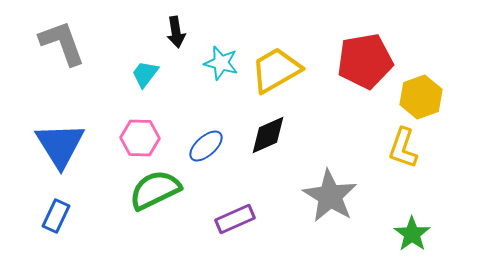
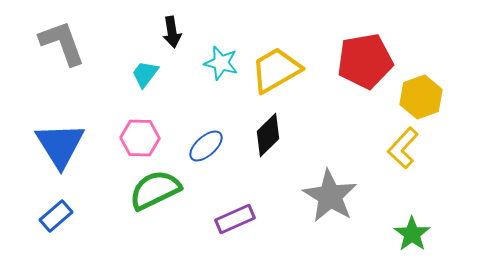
black arrow: moved 4 px left
black diamond: rotated 21 degrees counterclockwise
yellow L-shape: rotated 24 degrees clockwise
blue rectangle: rotated 24 degrees clockwise
